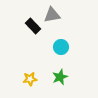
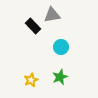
yellow star: moved 1 px right, 1 px down; rotated 16 degrees counterclockwise
